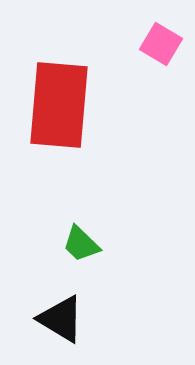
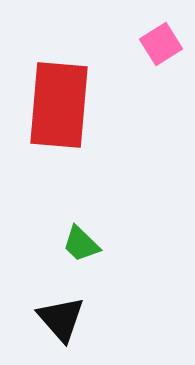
pink square: rotated 27 degrees clockwise
black triangle: rotated 18 degrees clockwise
